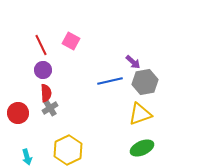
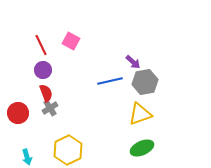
red semicircle: rotated 18 degrees counterclockwise
